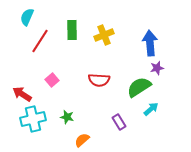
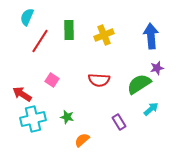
green rectangle: moved 3 px left
blue arrow: moved 1 px right, 7 px up
pink square: rotated 16 degrees counterclockwise
green semicircle: moved 3 px up
